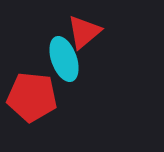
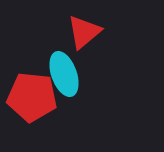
cyan ellipse: moved 15 px down
